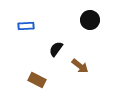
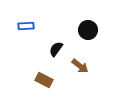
black circle: moved 2 px left, 10 px down
brown rectangle: moved 7 px right
